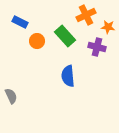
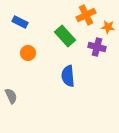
orange circle: moved 9 px left, 12 px down
